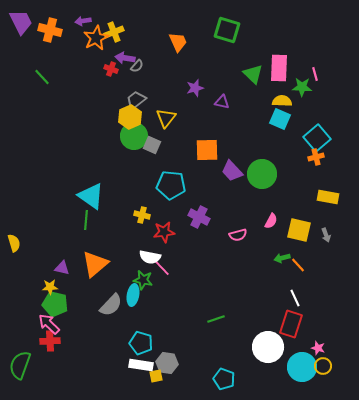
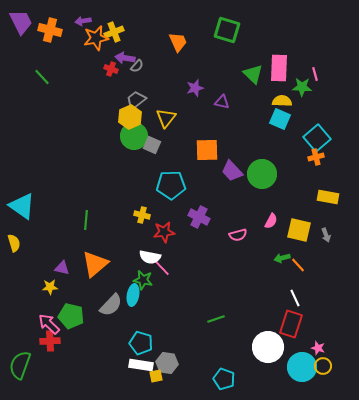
orange star at (96, 38): rotated 15 degrees clockwise
cyan pentagon at (171, 185): rotated 8 degrees counterclockwise
cyan triangle at (91, 196): moved 69 px left, 10 px down
green pentagon at (55, 304): moved 16 px right, 12 px down
